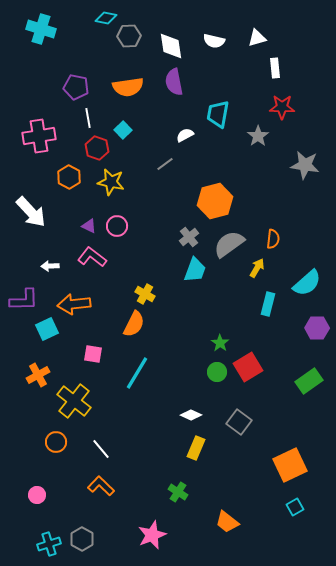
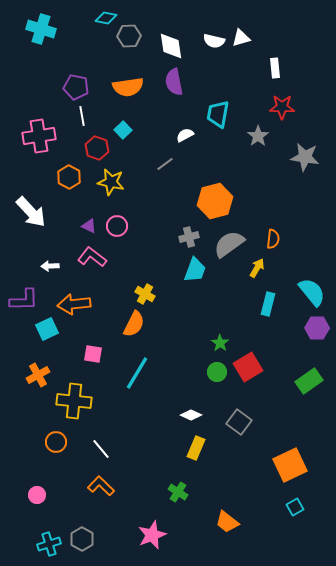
white triangle at (257, 38): moved 16 px left
white line at (88, 118): moved 6 px left, 2 px up
gray star at (305, 165): moved 8 px up
gray cross at (189, 237): rotated 24 degrees clockwise
cyan semicircle at (307, 283): moved 5 px right, 9 px down; rotated 88 degrees counterclockwise
yellow cross at (74, 401): rotated 32 degrees counterclockwise
